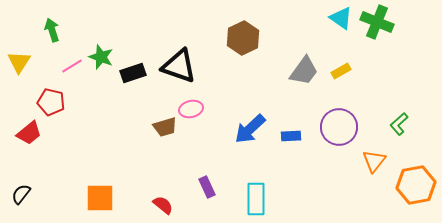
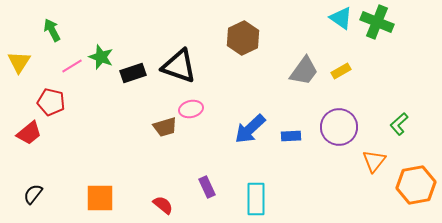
green arrow: rotated 10 degrees counterclockwise
black semicircle: moved 12 px right
